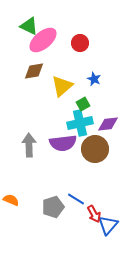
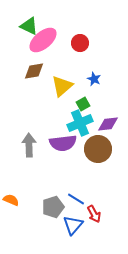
cyan cross: rotated 10 degrees counterclockwise
brown circle: moved 3 px right
blue triangle: moved 35 px left
